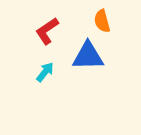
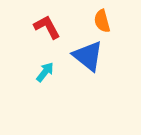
red L-shape: moved 4 px up; rotated 96 degrees clockwise
blue triangle: rotated 40 degrees clockwise
